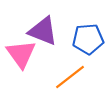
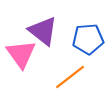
purple triangle: rotated 16 degrees clockwise
